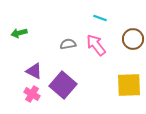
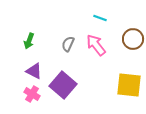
green arrow: moved 10 px right, 8 px down; rotated 56 degrees counterclockwise
gray semicircle: rotated 56 degrees counterclockwise
yellow square: rotated 8 degrees clockwise
